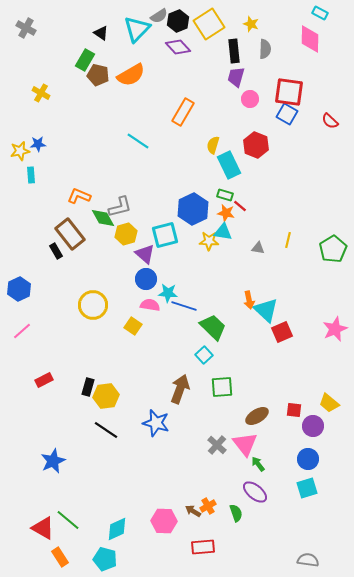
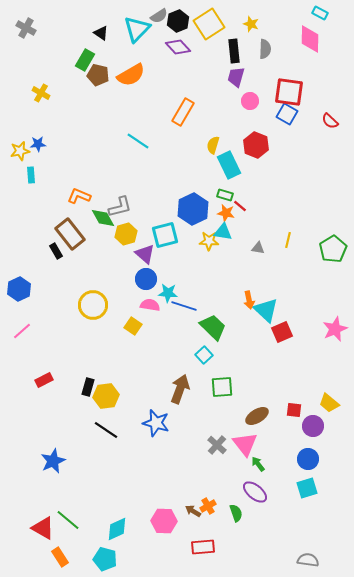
pink circle at (250, 99): moved 2 px down
